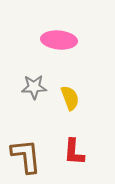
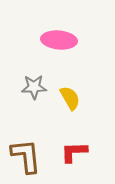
yellow semicircle: rotated 10 degrees counterclockwise
red L-shape: rotated 84 degrees clockwise
